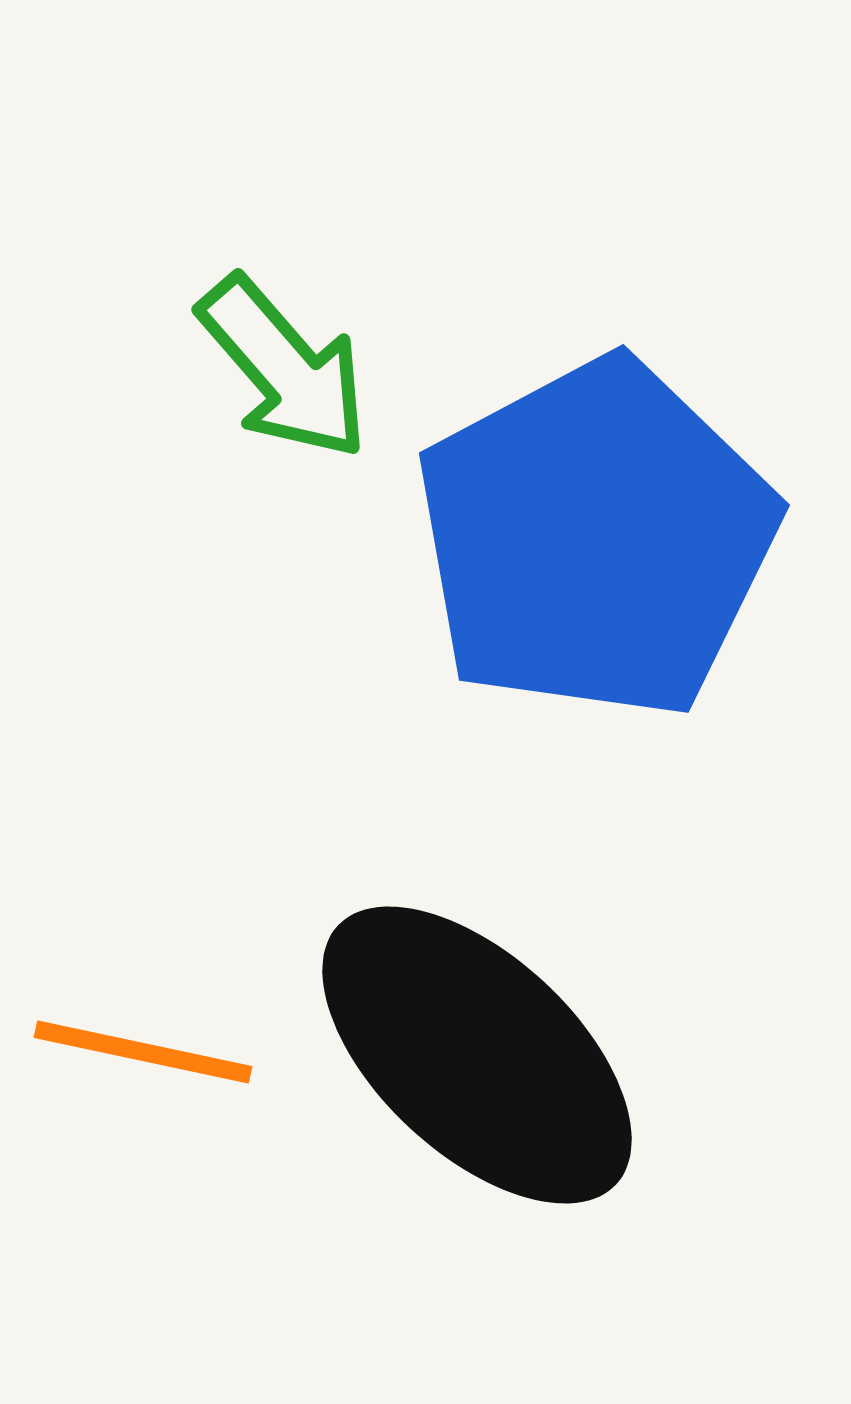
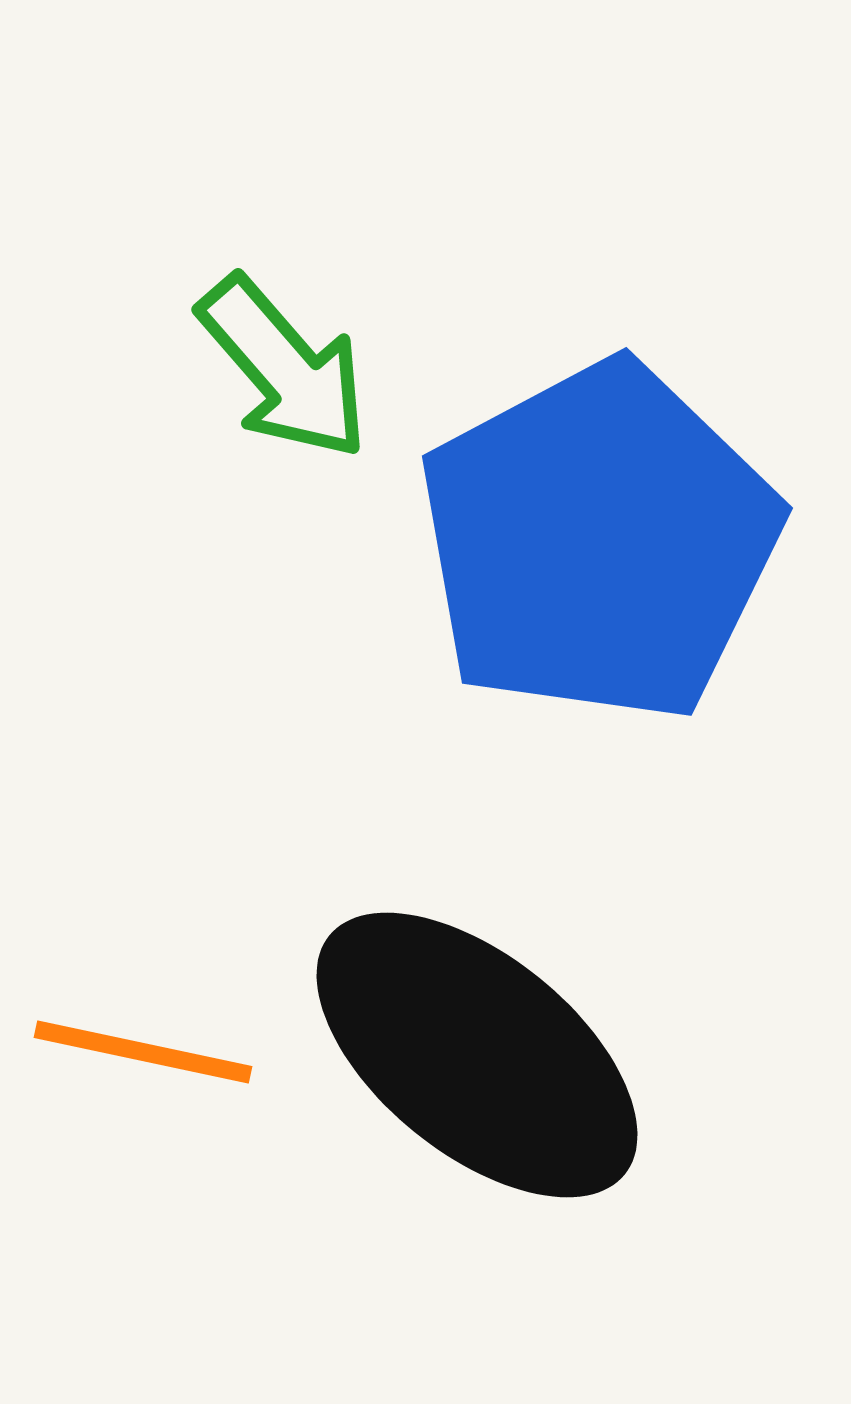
blue pentagon: moved 3 px right, 3 px down
black ellipse: rotated 4 degrees counterclockwise
